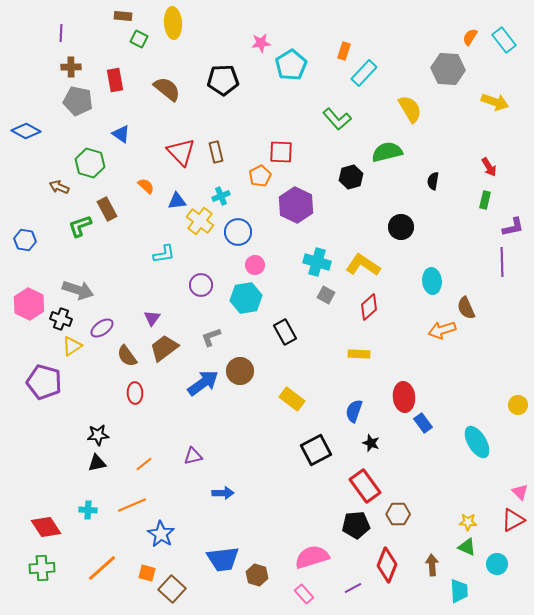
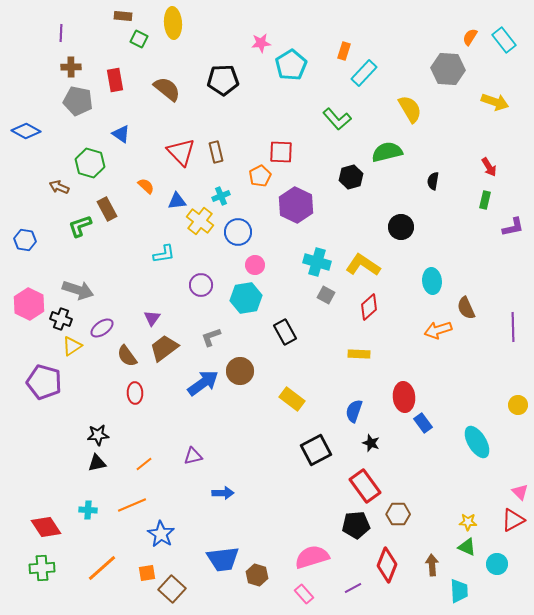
purple line at (502, 262): moved 11 px right, 65 px down
orange arrow at (442, 330): moved 4 px left
orange square at (147, 573): rotated 24 degrees counterclockwise
